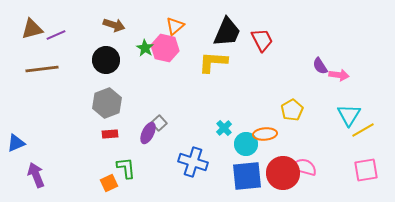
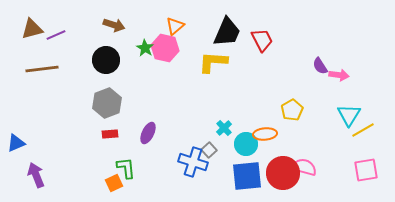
gray square: moved 50 px right, 27 px down
orange square: moved 5 px right
